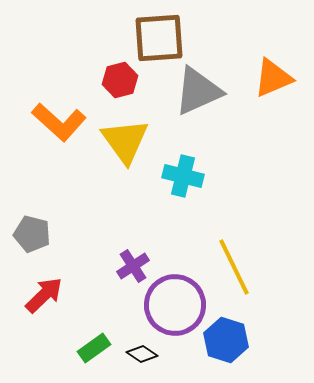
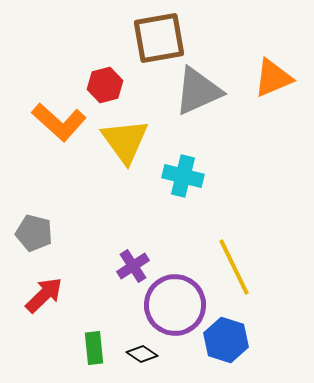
brown square: rotated 6 degrees counterclockwise
red hexagon: moved 15 px left, 5 px down
gray pentagon: moved 2 px right, 1 px up
green rectangle: rotated 60 degrees counterclockwise
